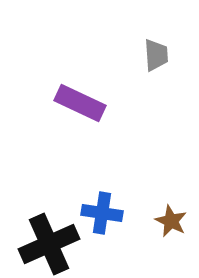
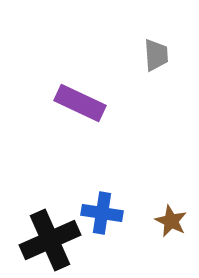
black cross: moved 1 px right, 4 px up
